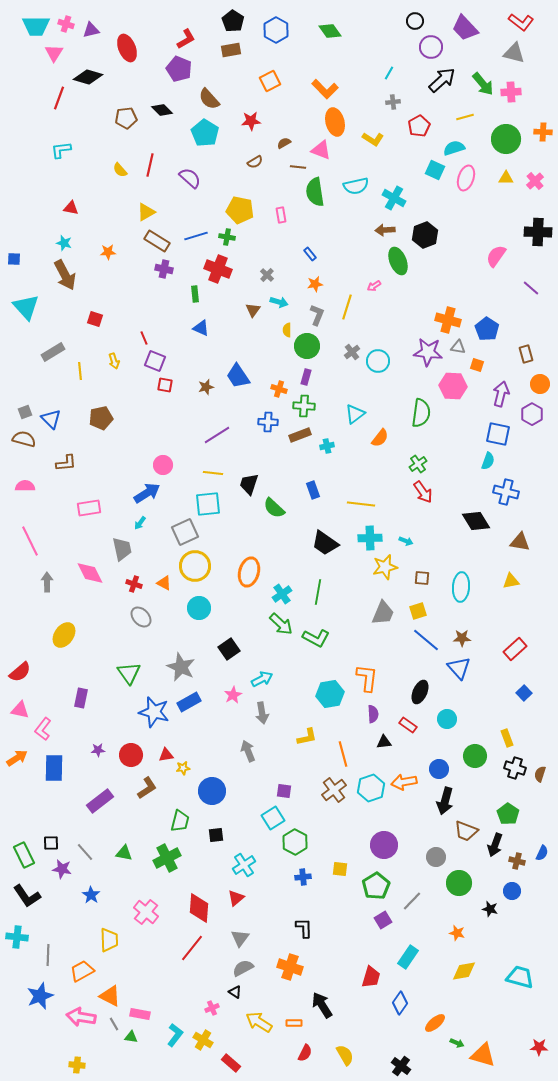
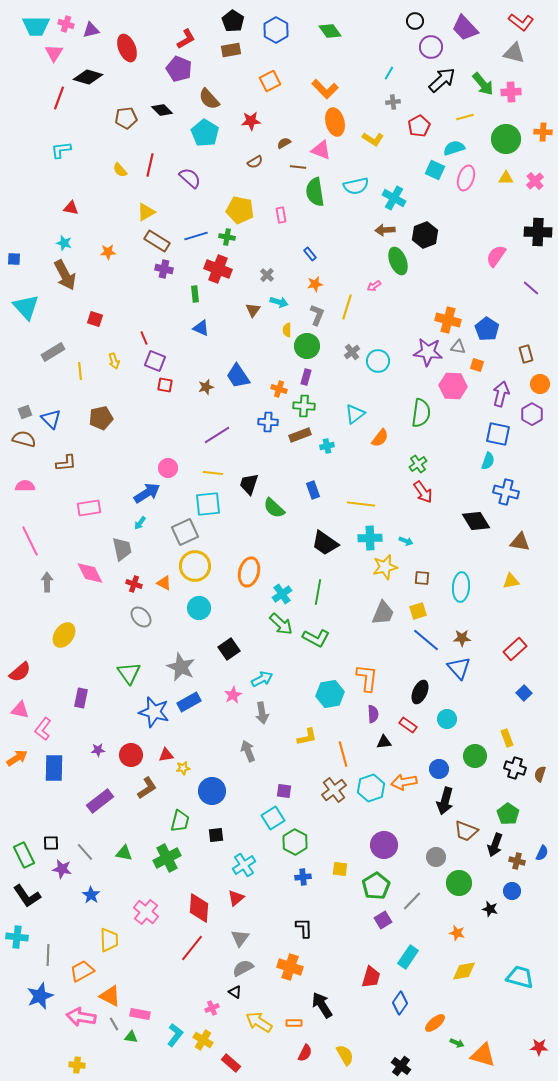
pink circle at (163, 465): moved 5 px right, 3 px down
